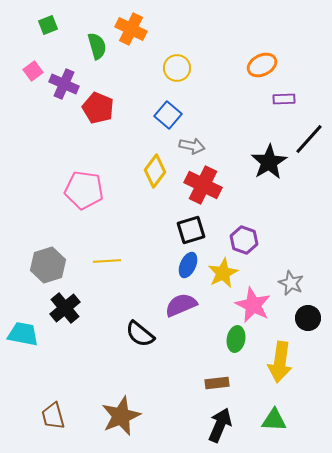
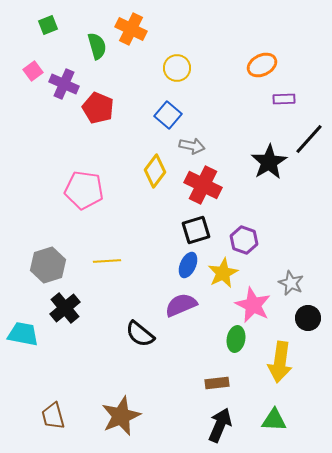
black square: moved 5 px right
